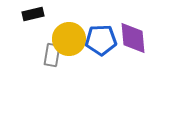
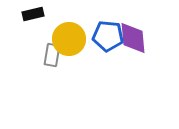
blue pentagon: moved 7 px right, 4 px up; rotated 8 degrees clockwise
